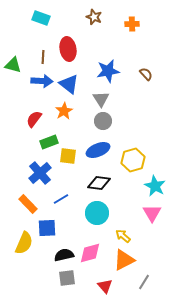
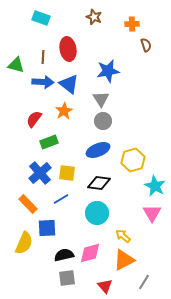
green triangle: moved 3 px right
brown semicircle: moved 29 px up; rotated 24 degrees clockwise
blue arrow: moved 1 px right, 1 px down
yellow square: moved 1 px left, 17 px down
